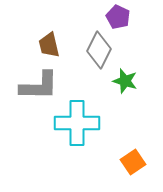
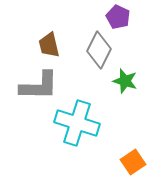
cyan cross: rotated 18 degrees clockwise
